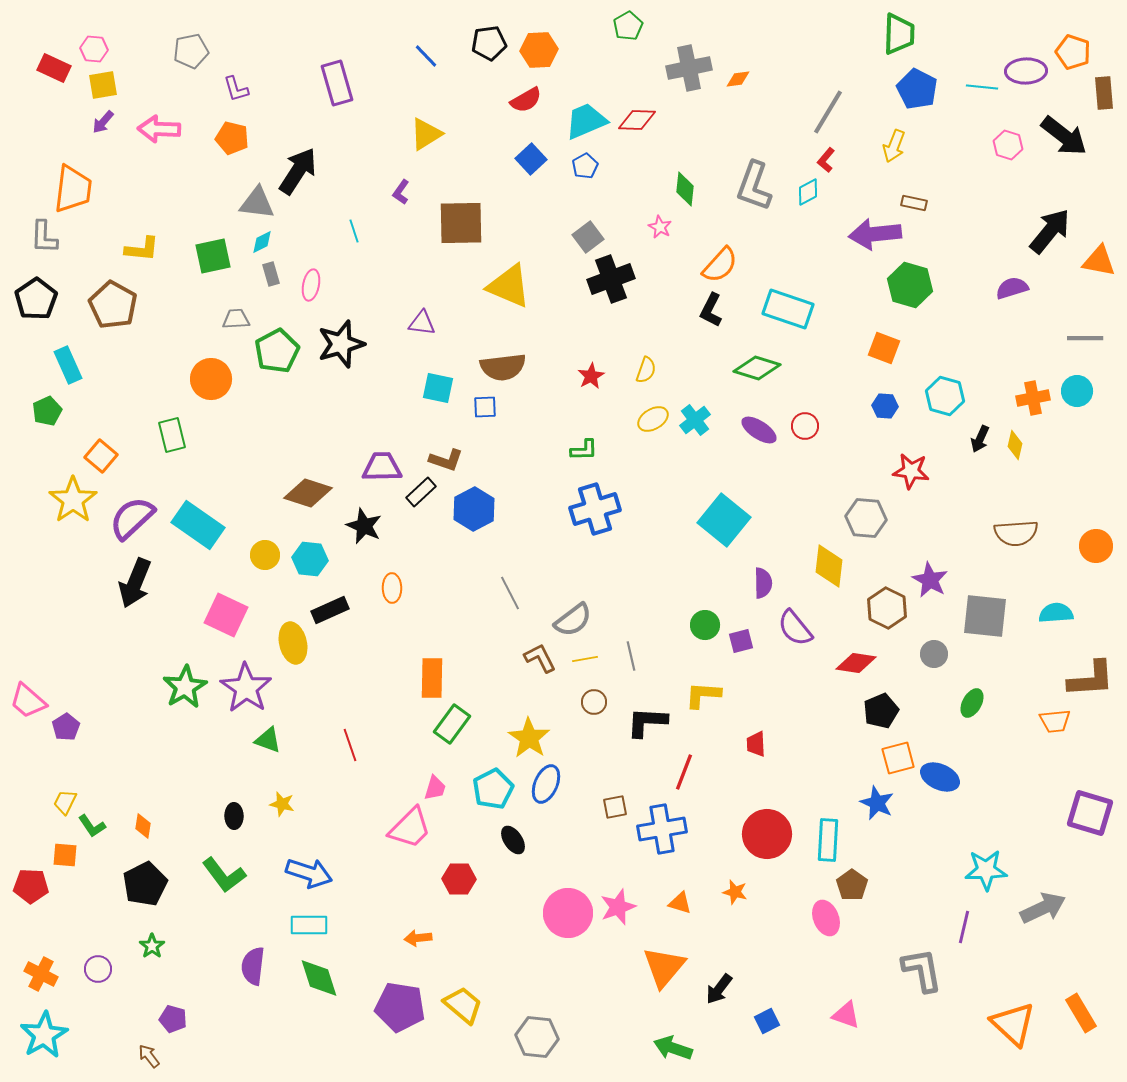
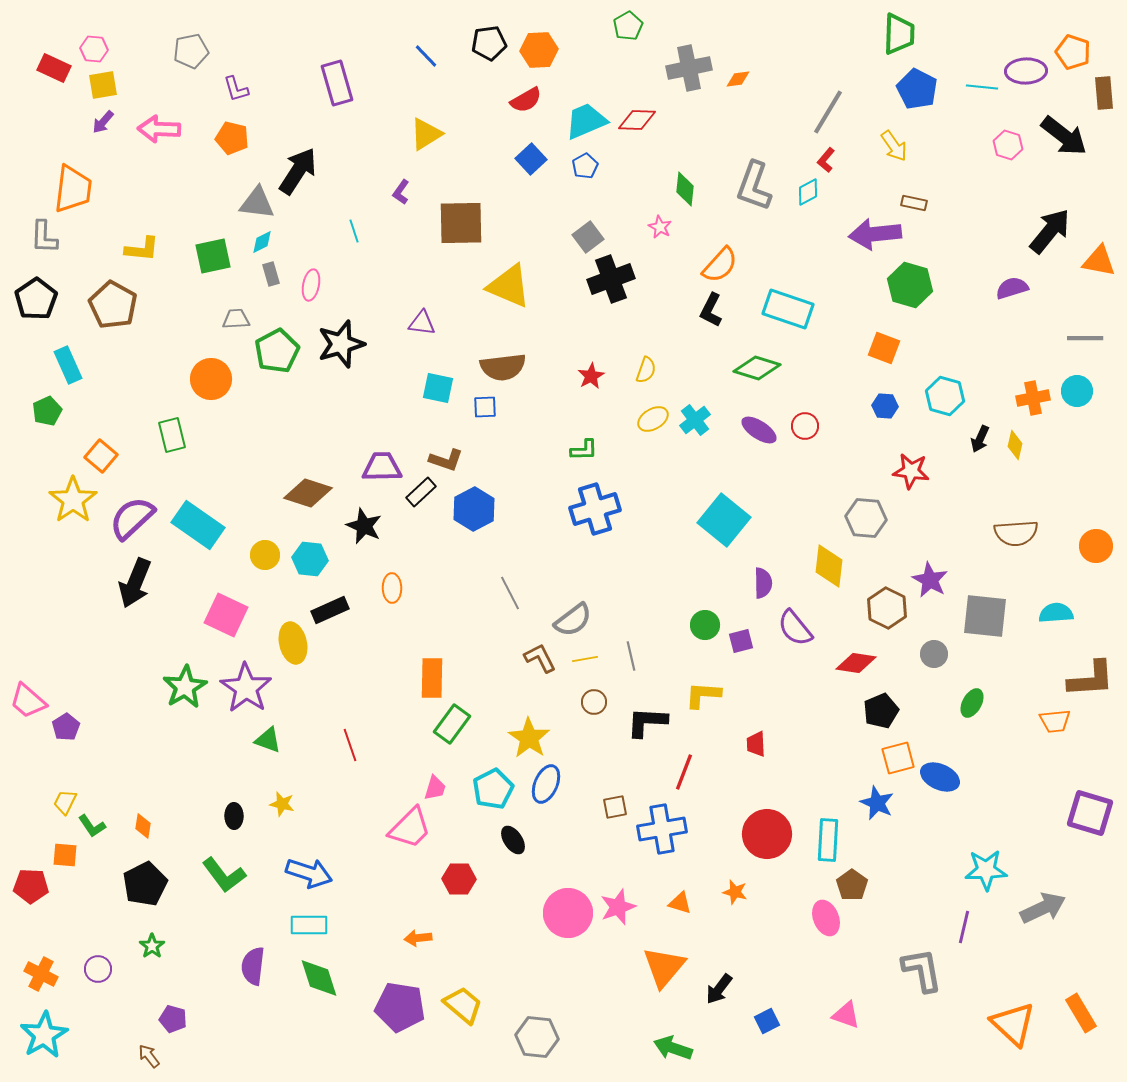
yellow arrow at (894, 146): rotated 56 degrees counterclockwise
